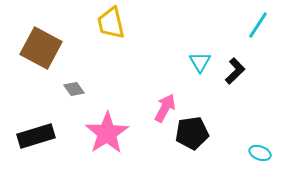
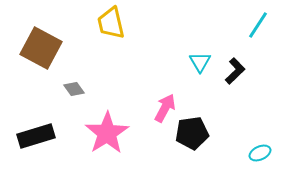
cyan ellipse: rotated 45 degrees counterclockwise
